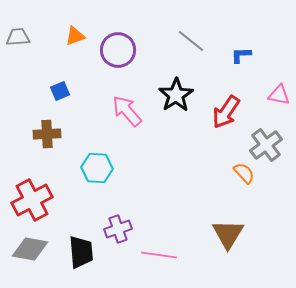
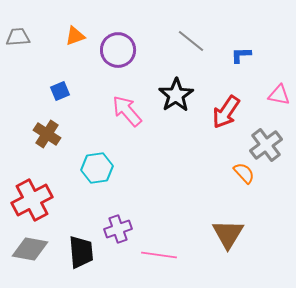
brown cross: rotated 36 degrees clockwise
cyan hexagon: rotated 12 degrees counterclockwise
